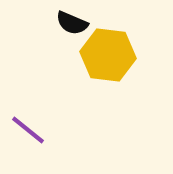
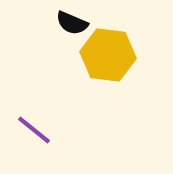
purple line: moved 6 px right
